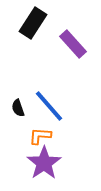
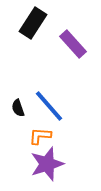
purple star: moved 3 px right, 1 px down; rotated 16 degrees clockwise
